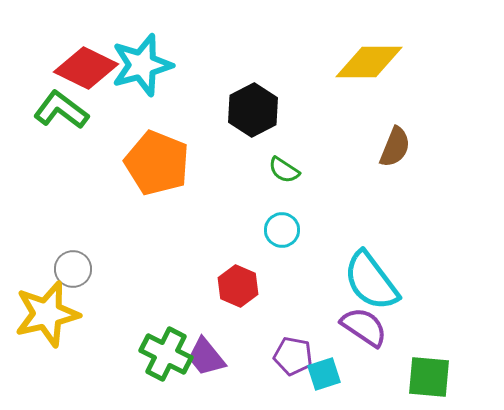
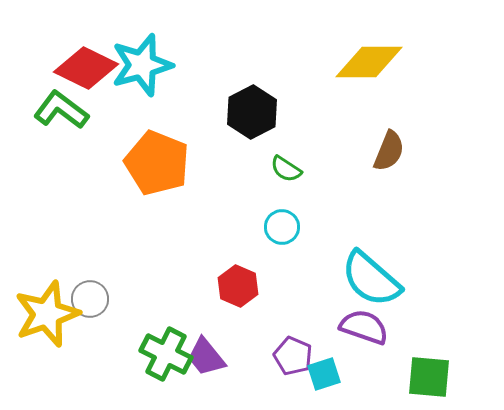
black hexagon: moved 1 px left, 2 px down
brown semicircle: moved 6 px left, 4 px down
green semicircle: moved 2 px right, 1 px up
cyan circle: moved 3 px up
gray circle: moved 17 px right, 30 px down
cyan semicircle: moved 2 px up; rotated 12 degrees counterclockwise
yellow star: rotated 6 degrees counterclockwise
purple semicircle: rotated 15 degrees counterclockwise
purple pentagon: rotated 12 degrees clockwise
